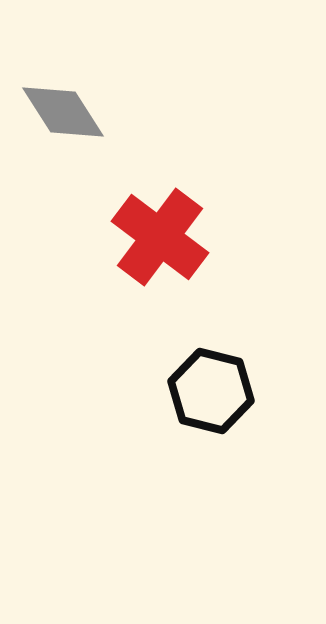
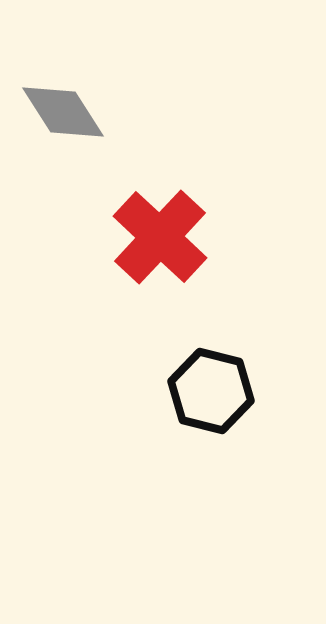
red cross: rotated 6 degrees clockwise
